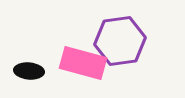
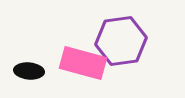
purple hexagon: moved 1 px right
